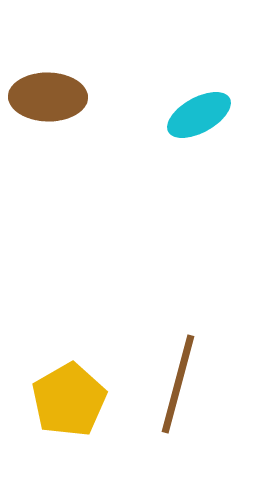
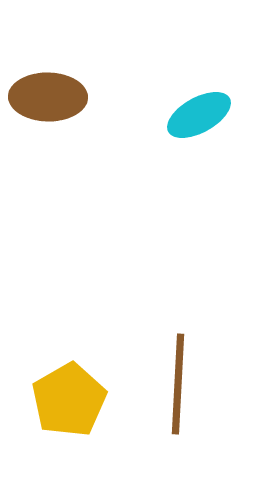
brown line: rotated 12 degrees counterclockwise
